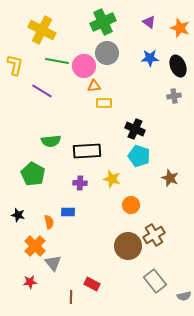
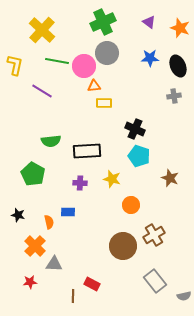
yellow cross: rotated 16 degrees clockwise
brown circle: moved 5 px left
gray triangle: moved 1 px right, 1 px down; rotated 48 degrees counterclockwise
brown line: moved 2 px right, 1 px up
